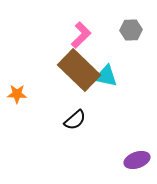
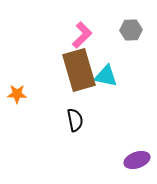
pink L-shape: moved 1 px right
brown rectangle: rotated 30 degrees clockwise
black semicircle: rotated 60 degrees counterclockwise
